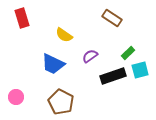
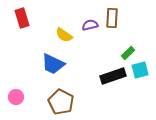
brown rectangle: rotated 60 degrees clockwise
purple semicircle: moved 31 px up; rotated 21 degrees clockwise
